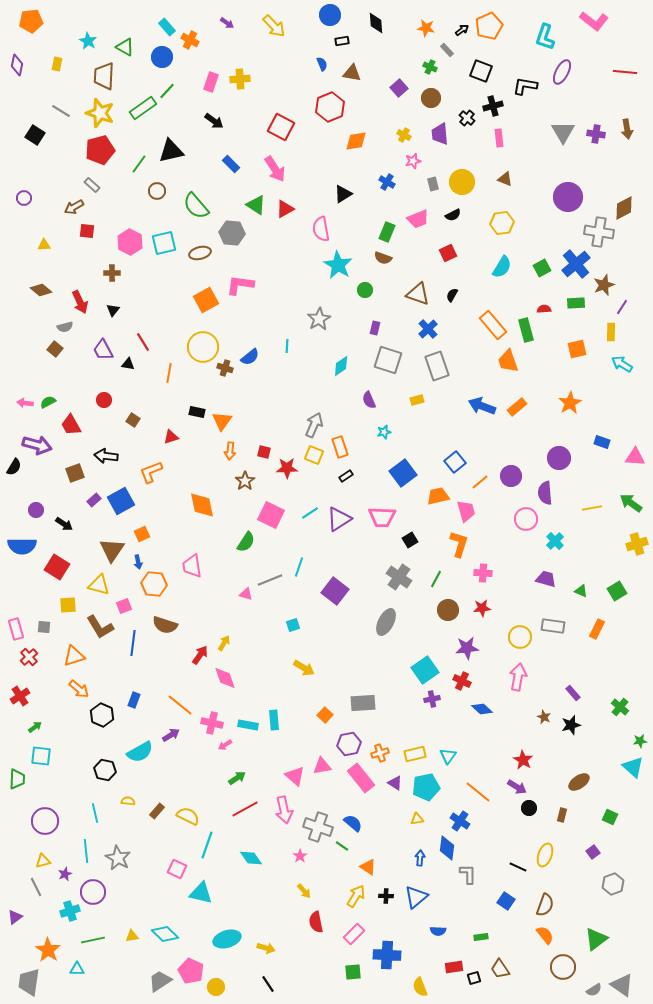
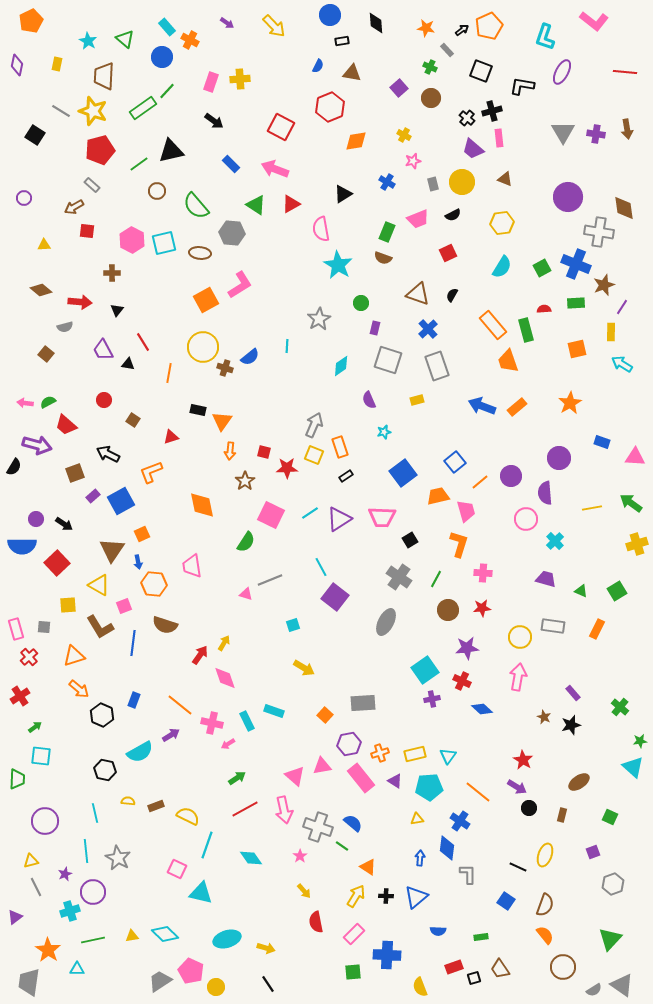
orange pentagon at (31, 21): rotated 20 degrees counterclockwise
green triangle at (125, 47): moved 8 px up; rotated 12 degrees clockwise
blue semicircle at (322, 64): moved 4 px left, 2 px down; rotated 48 degrees clockwise
black L-shape at (525, 86): moved 3 px left
black cross at (493, 106): moved 1 px left, 5 px down
yellow star at (100, 113): moved 7 px left, 2 px up
purple trapezoid at (440, 134): moved 33 px right, 15 px down; rotated 45 degrees counterclockwise
green line at (139, 164): rotated 18 degrees clockwise
pink arrow at (275, 169): rotated 144 degrees clockwise
brown diamond at (624, 208): rotated 70 degrees counterclockwise
red triangle at (285, 209): moved 6 px right, 5 px up
pink hexagon at (130, 242): moved 2 px right, 2 px up
brown ellipse at (200, 253): rotated 20 degrees clockwise
blue cross at (576, 264): rotated 28 degrees counterclockwise
pink L-shape at (240, 285): rotated 140 degrees clockwise
green circle at (365, 290): moved 4 px left, 13 px down
red arrow at (80, 302): rotated 60 degrees counterclockwise
black triangle at (113, 310): moved 4 px right
brown square at (55, 349): moved 9 px left, 5 px down
black rectangle at (197, 412): moved 1 px right, 2 px up
red trapezoid at (71, 425): moved 5 px left; rotated 20 degrees counterclockwise
black arrow at (106, 456): moved 2 px right, 2 px up; rotated 20 degrees clockwise
purple rectangle at (94, 500): moved 1 px left, 4 px up
purple circle at (36, 510): moved 9 px down
red square at (57, 567): moved 4 px up; rotated 15 degrees clockwise
cyan line at (299, 567): moved 22 px right; rotated 48 degrees counterclockwise
yellow triangle at (99, 585): rotated 15 degrees clockwise
purple square at (335, 591): moved 6 px down
cyan rectangle at (274, 720): moved 9 px up; rotated 66 degrees counterclockwise
cyan rectangle at (248, 725): moved 1 px left, 4 px up; rotated 54 degrees clockwise
pink arrow at (225, 745): moved 3 px right, 1 px up
purple triangle at (395, 783): moved 2 px up
cyan pentagon at (426, 787): moved 3 px right; rotated 8 degrees clockwise
brown rectangle at (157, 811): moved 1 px left, 5 px up; rotated 28 degrees clockwise
purple square at (593, 852): rotated 16 degrees clockwise
yellow triangle at (43, 861): moved 12 px left
green triangle at (596, 939): moved 14 px right; rotated 10 degrees counterclockwise
red rectangle at (454, 967): rotated 12 degrees counterclockwise
